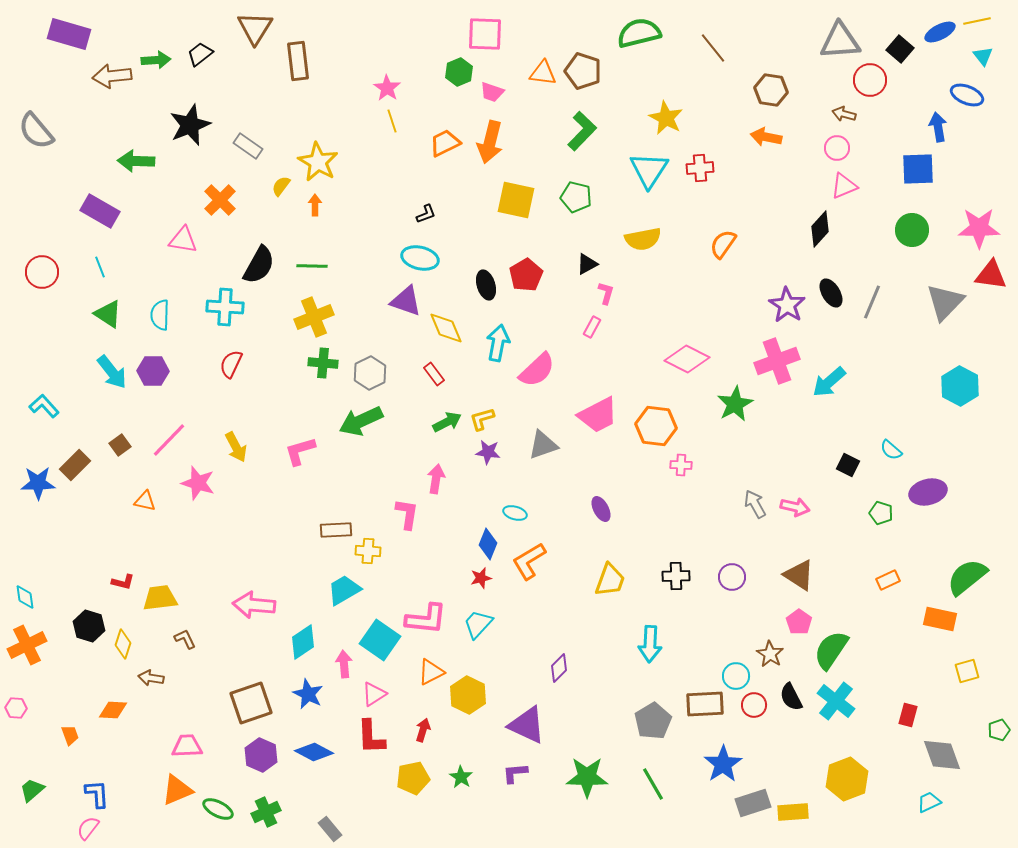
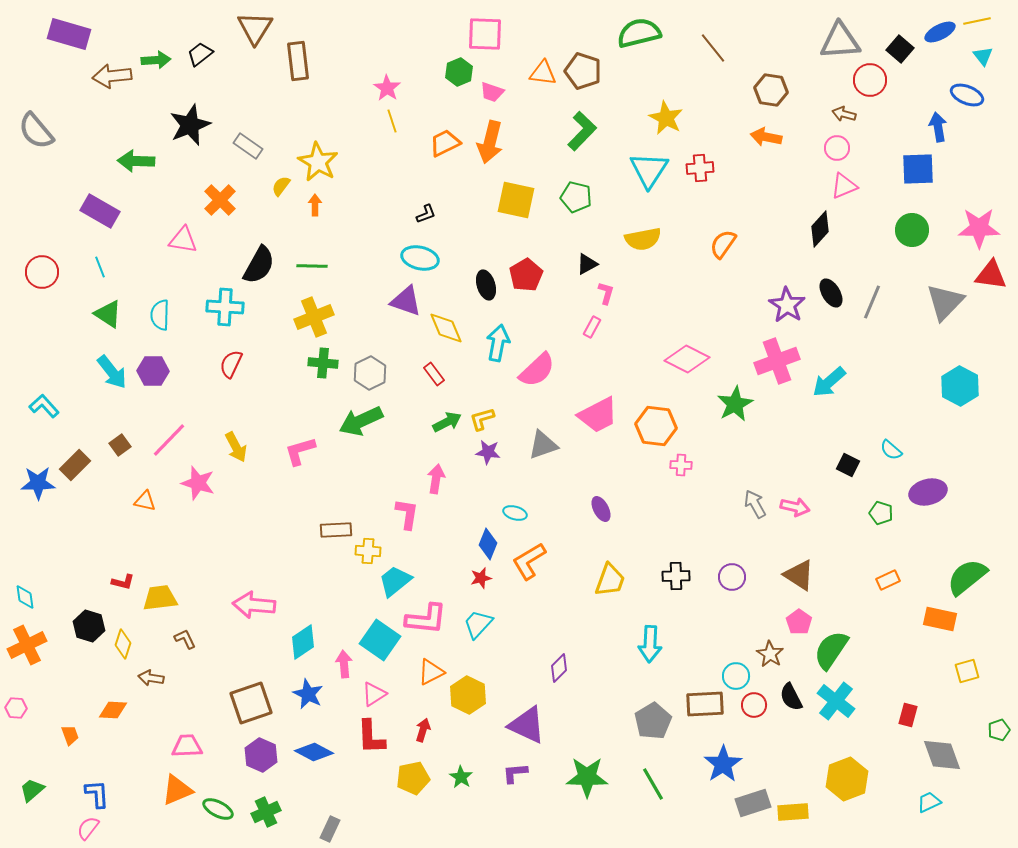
cyan trapezoid at (344, 590): moved 51 px right, 9 px up; rotated 9 degrees counterclockwise
gray rectangle at (330, 829): rotated 65 degrees clockwise
